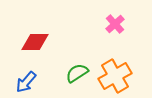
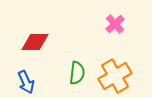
green semicircle: rotated 130 degrees clockwise
blue arrow: rotated 65 degrees counterclockwise
